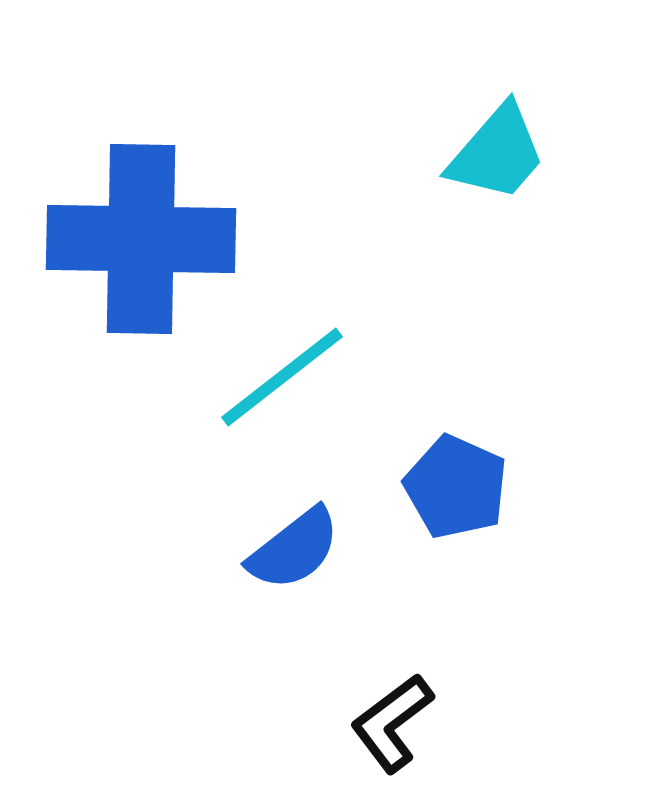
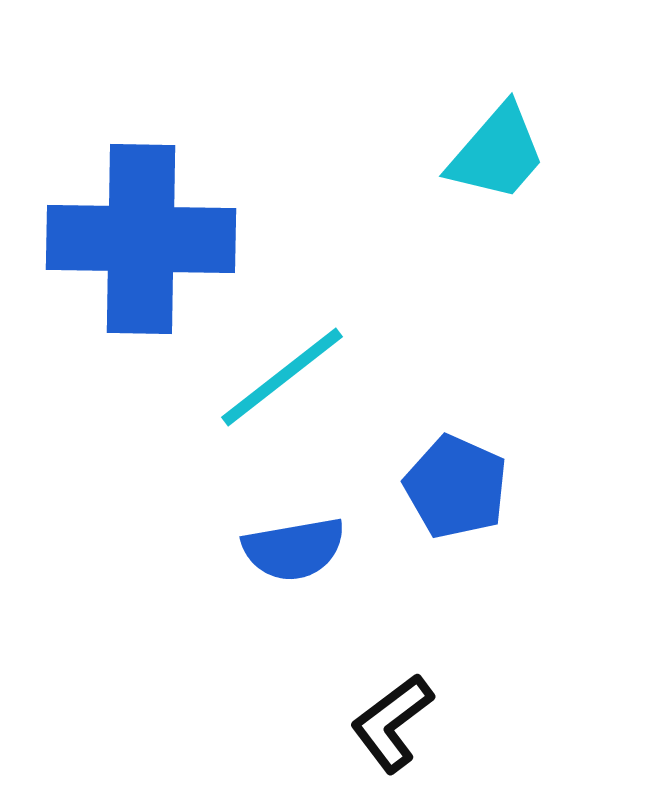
blue semicircle: rotated 28 degrees clockwise
